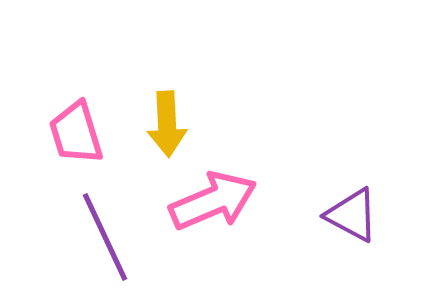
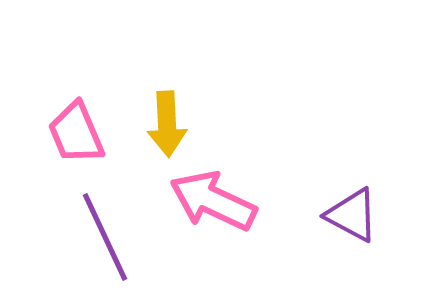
pink trapezoid: rotated 6 degrees counterclockwise
pink arrow: rotated 132 degrees counterclockwise
